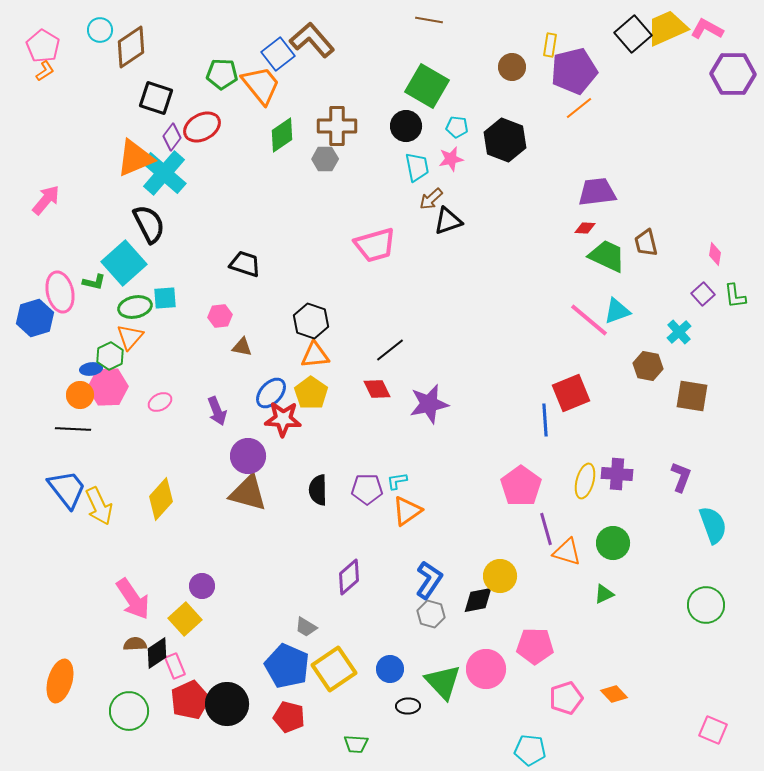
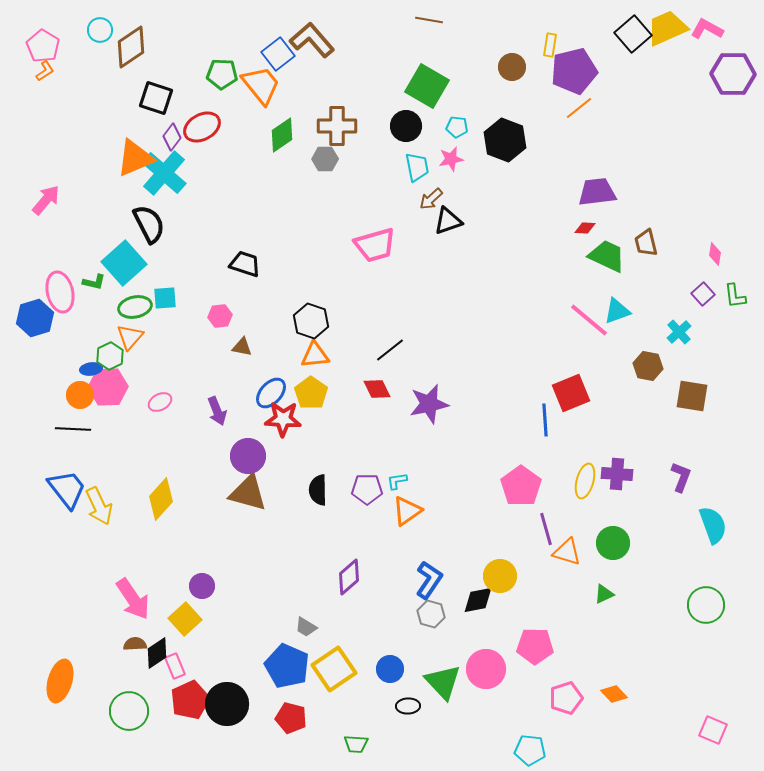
red pentagon at (289, 717): moved 2 px right, 1 px down
